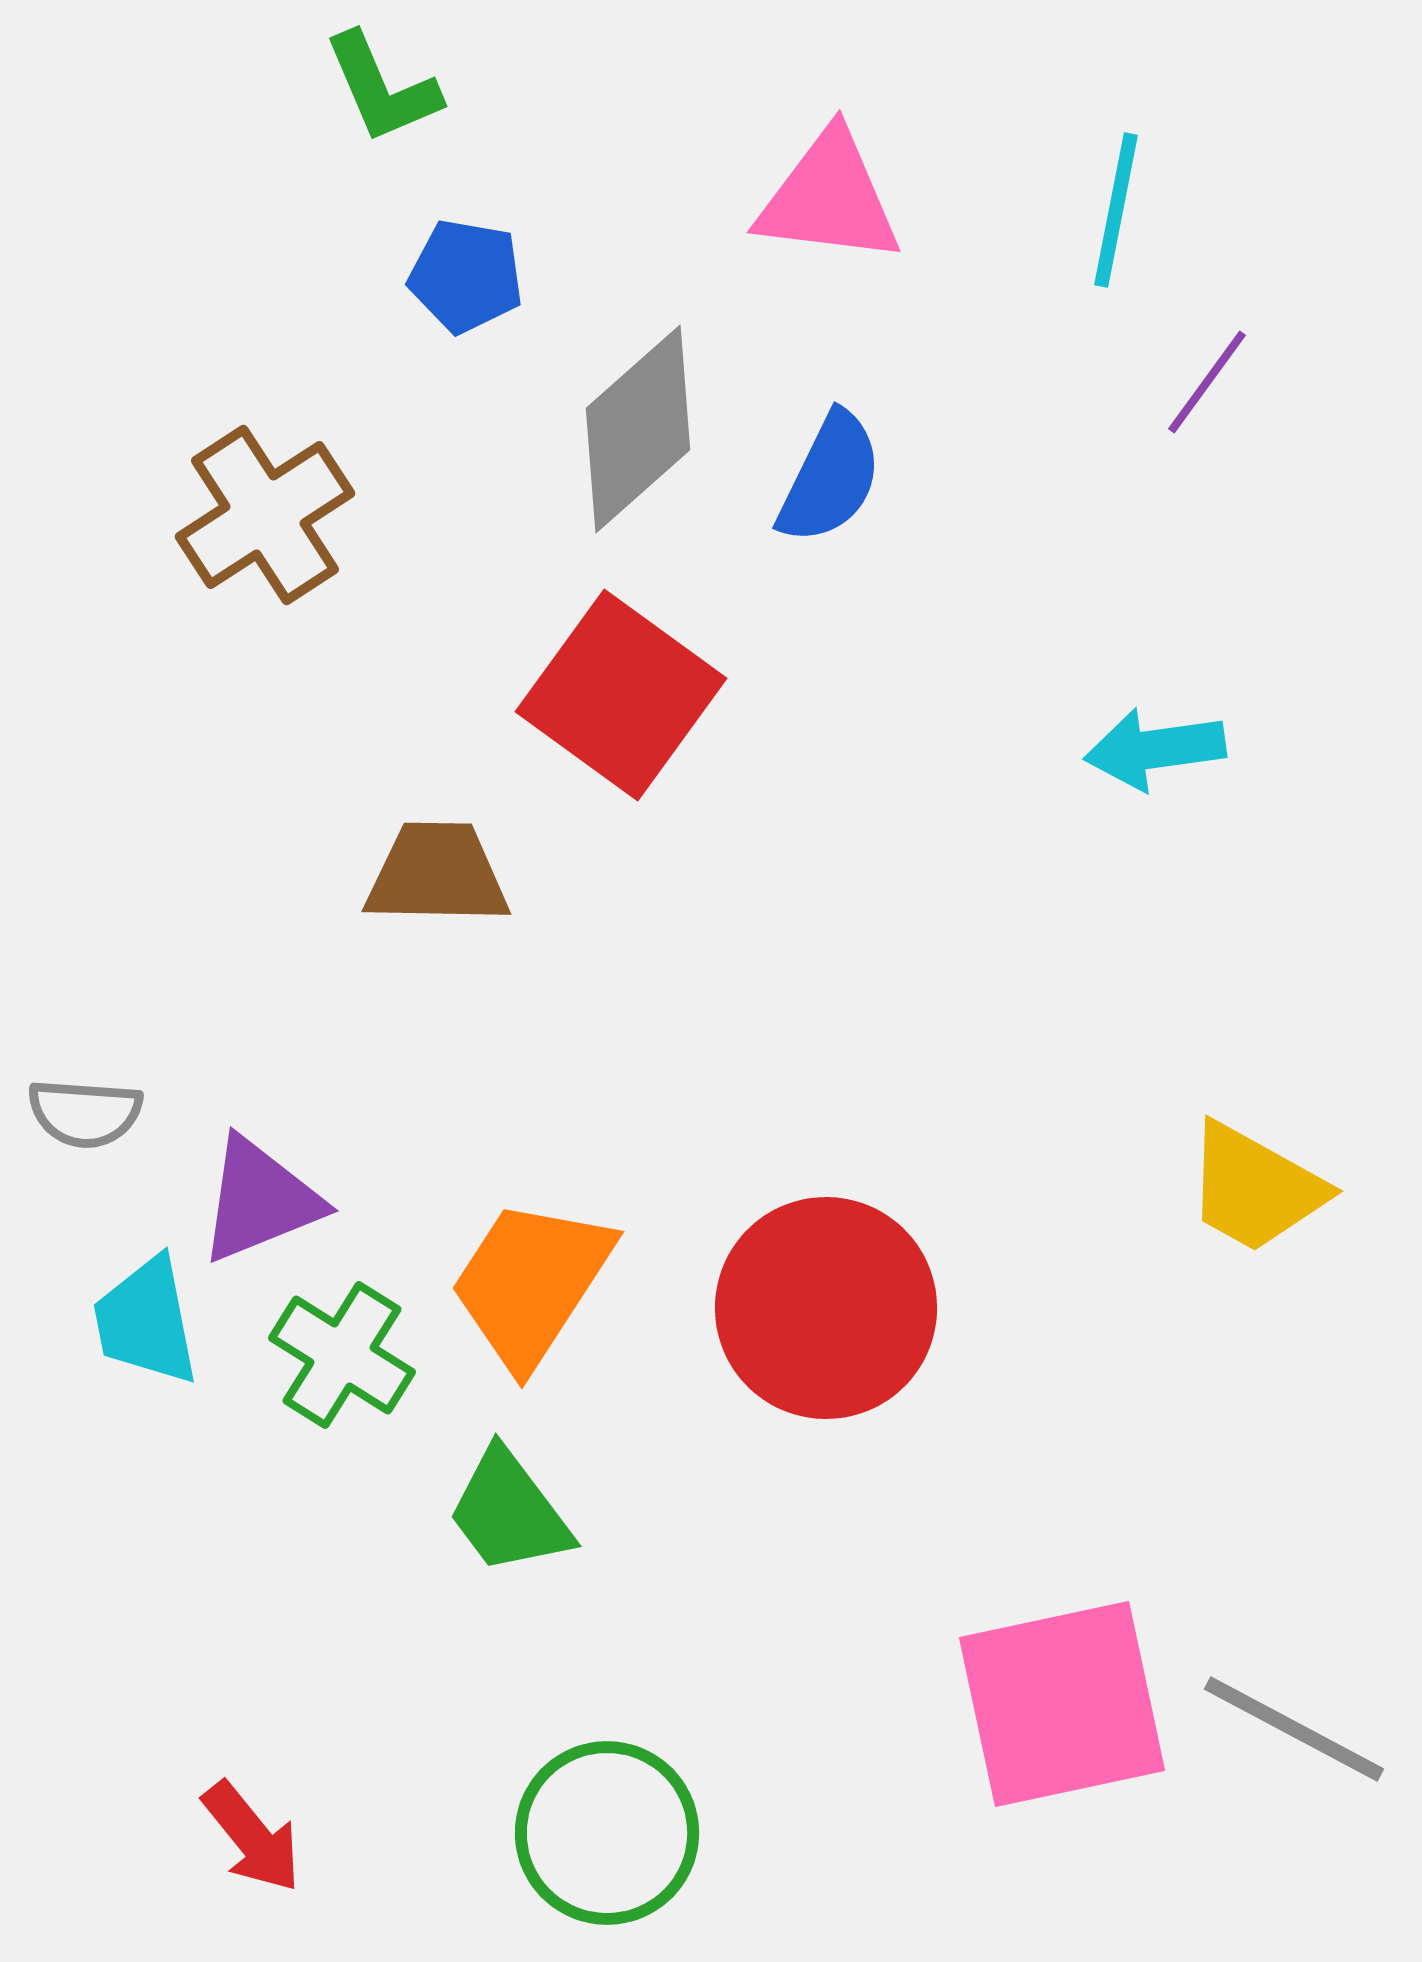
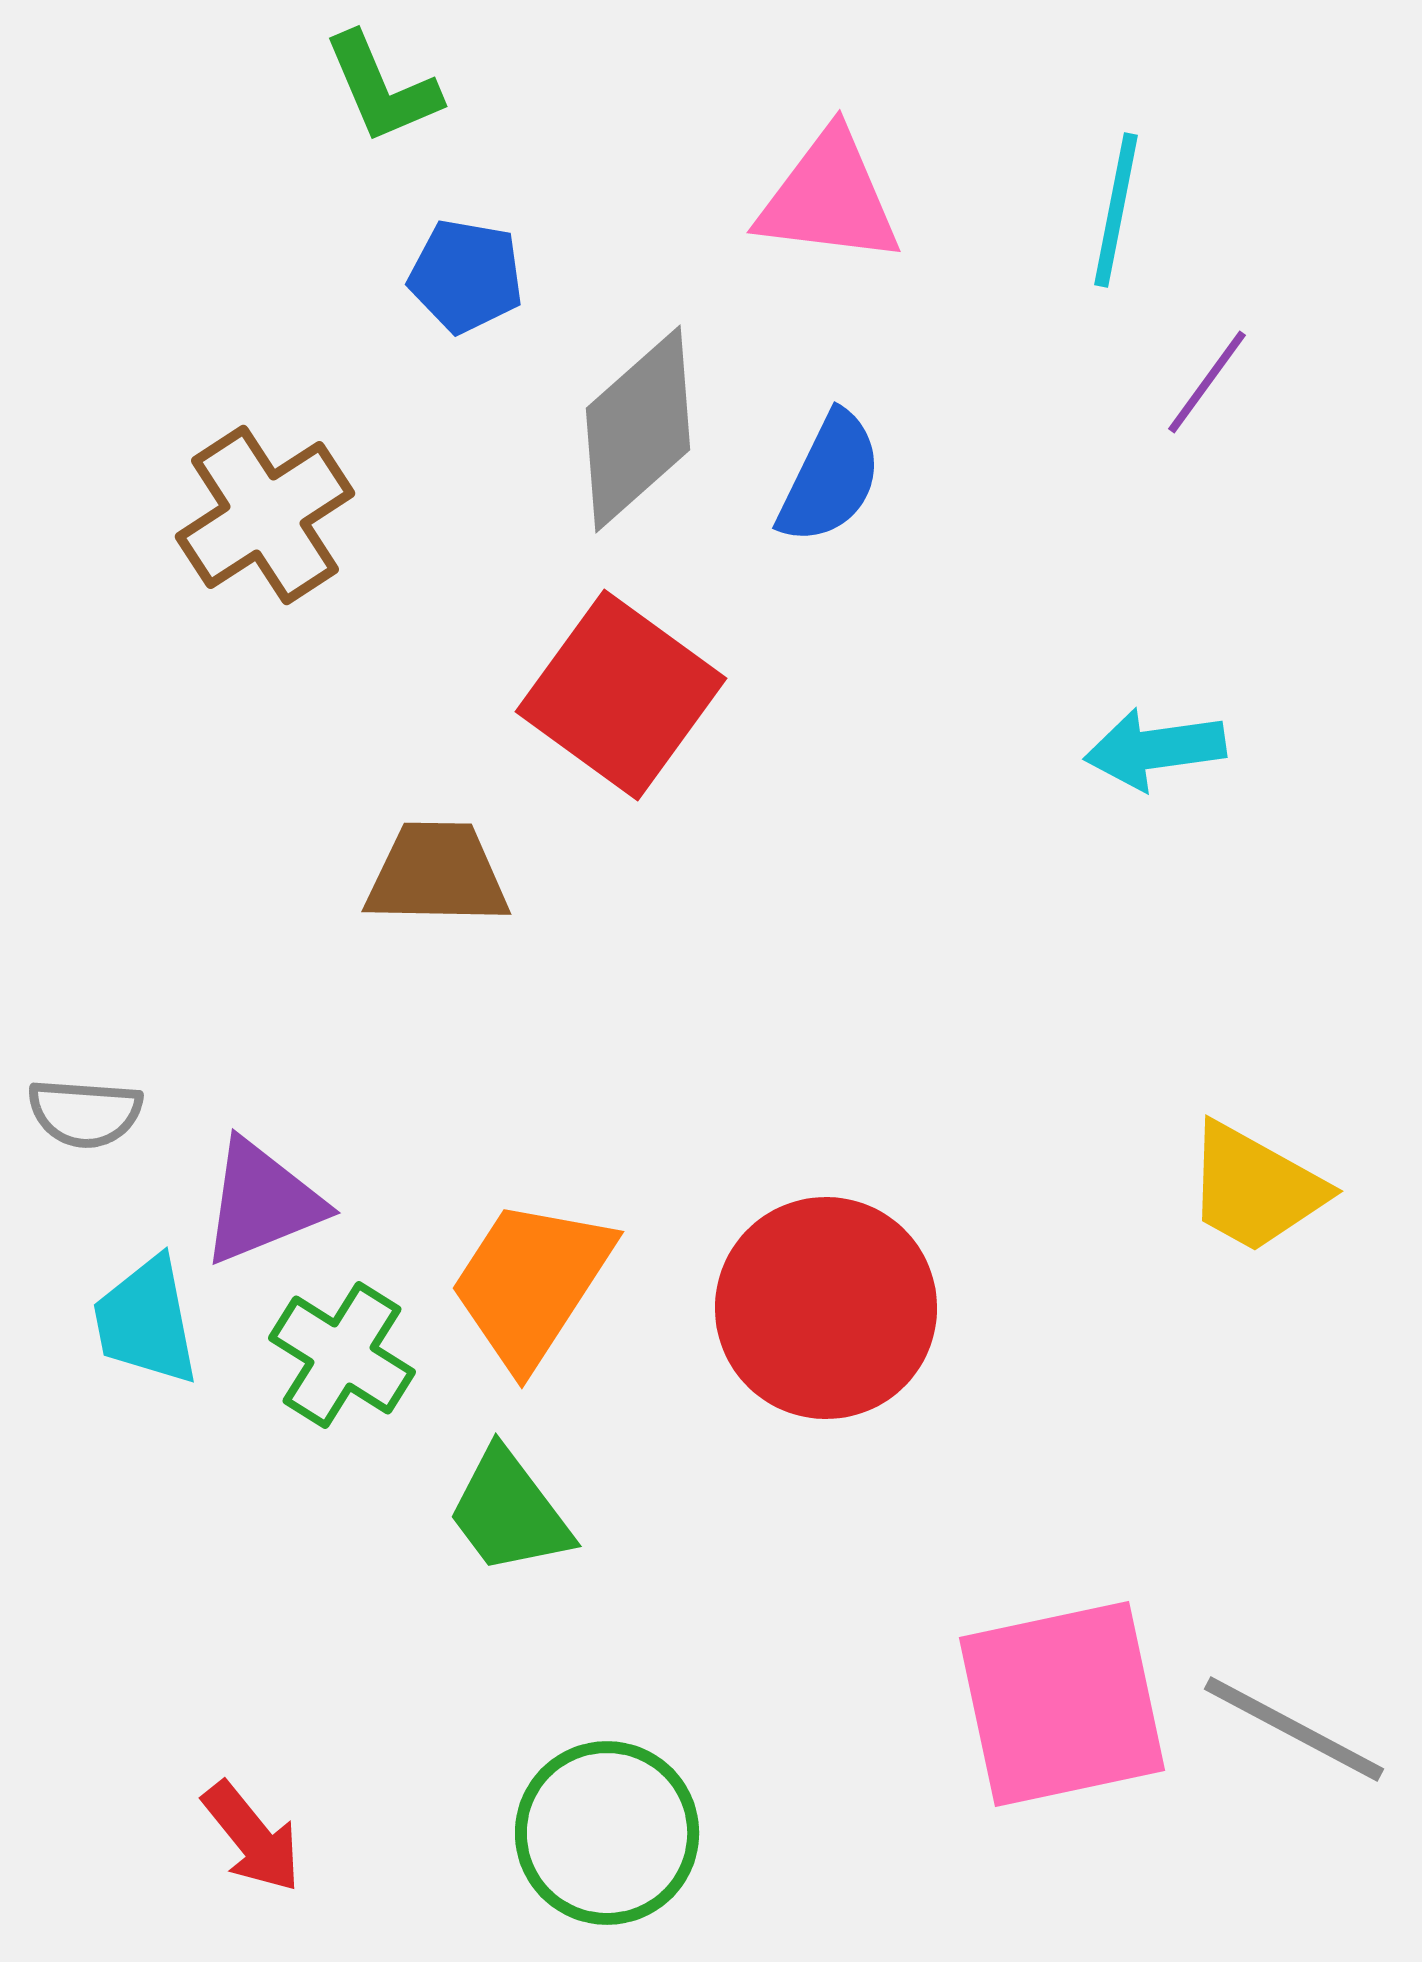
purple triangle: moved 2 px right, 2 px down
